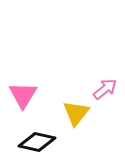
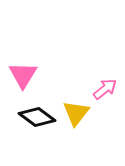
pink triangle: moved 20 px up
black diamond: moved 25 px up; rotated 24 degrees clockwise
